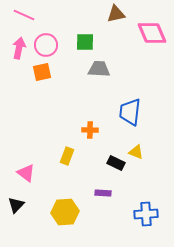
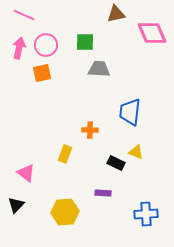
orange square: moved 1 px down
yellow rectangle: moved 2 px left, 2 px up
